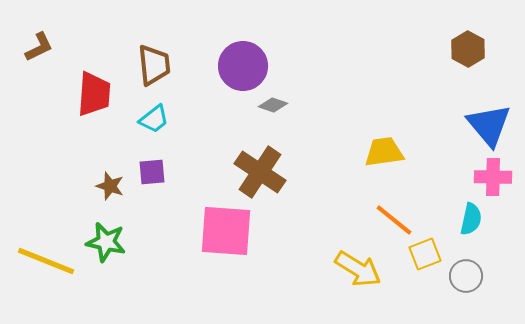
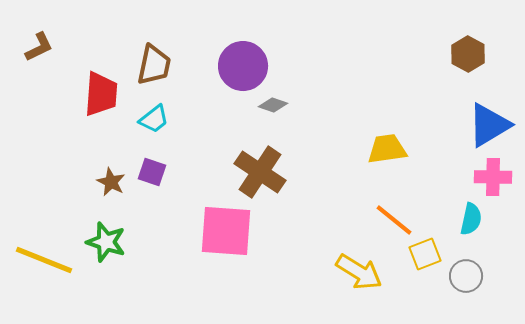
brown hexagon: moved 5 px down
brown trapezoid: rotated 18 degrees clockwise
red trapezoid: moved 7 px right
blue triangle: rotated 39 degrees clockwise
yellow trapezoid: moved 3 px right, 3 px up
purple square: rotated 24 degrees clockwise
brown star: moved 1 px right, 4 px up; rotated 8 degrees clockwise
green star: rotated 6 degrees clockwise
yellow line: moved 2 px left, 1 px up
yellow arrow: moved 1 px right, 3 px down
